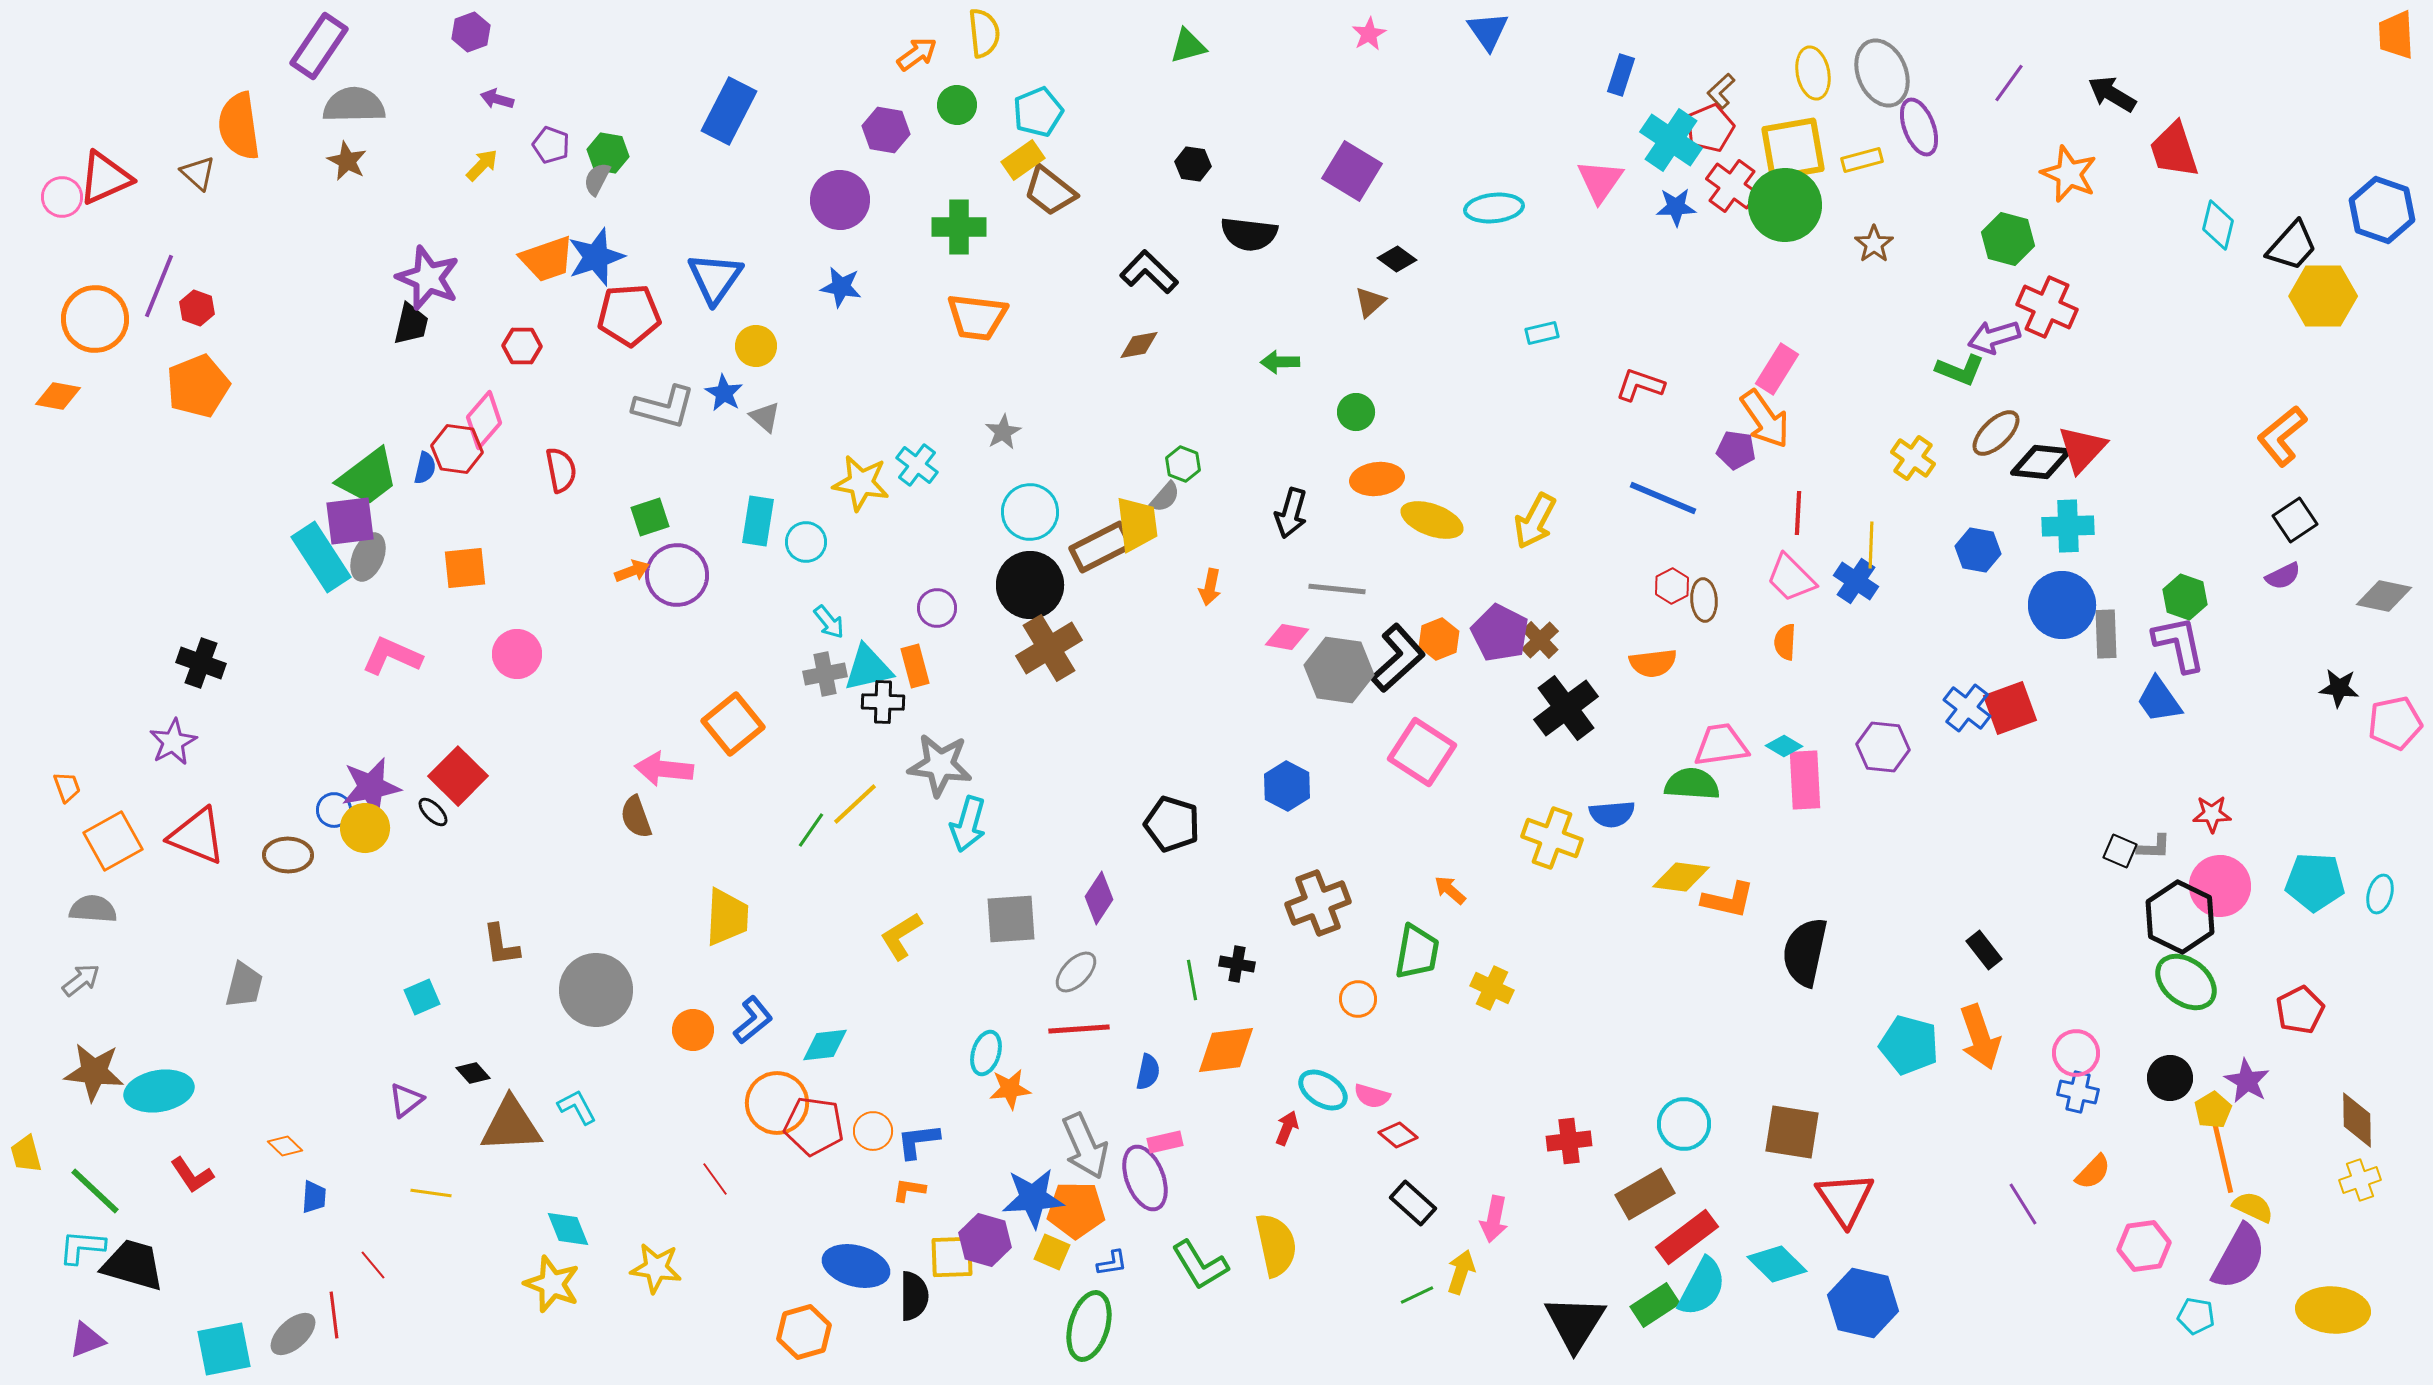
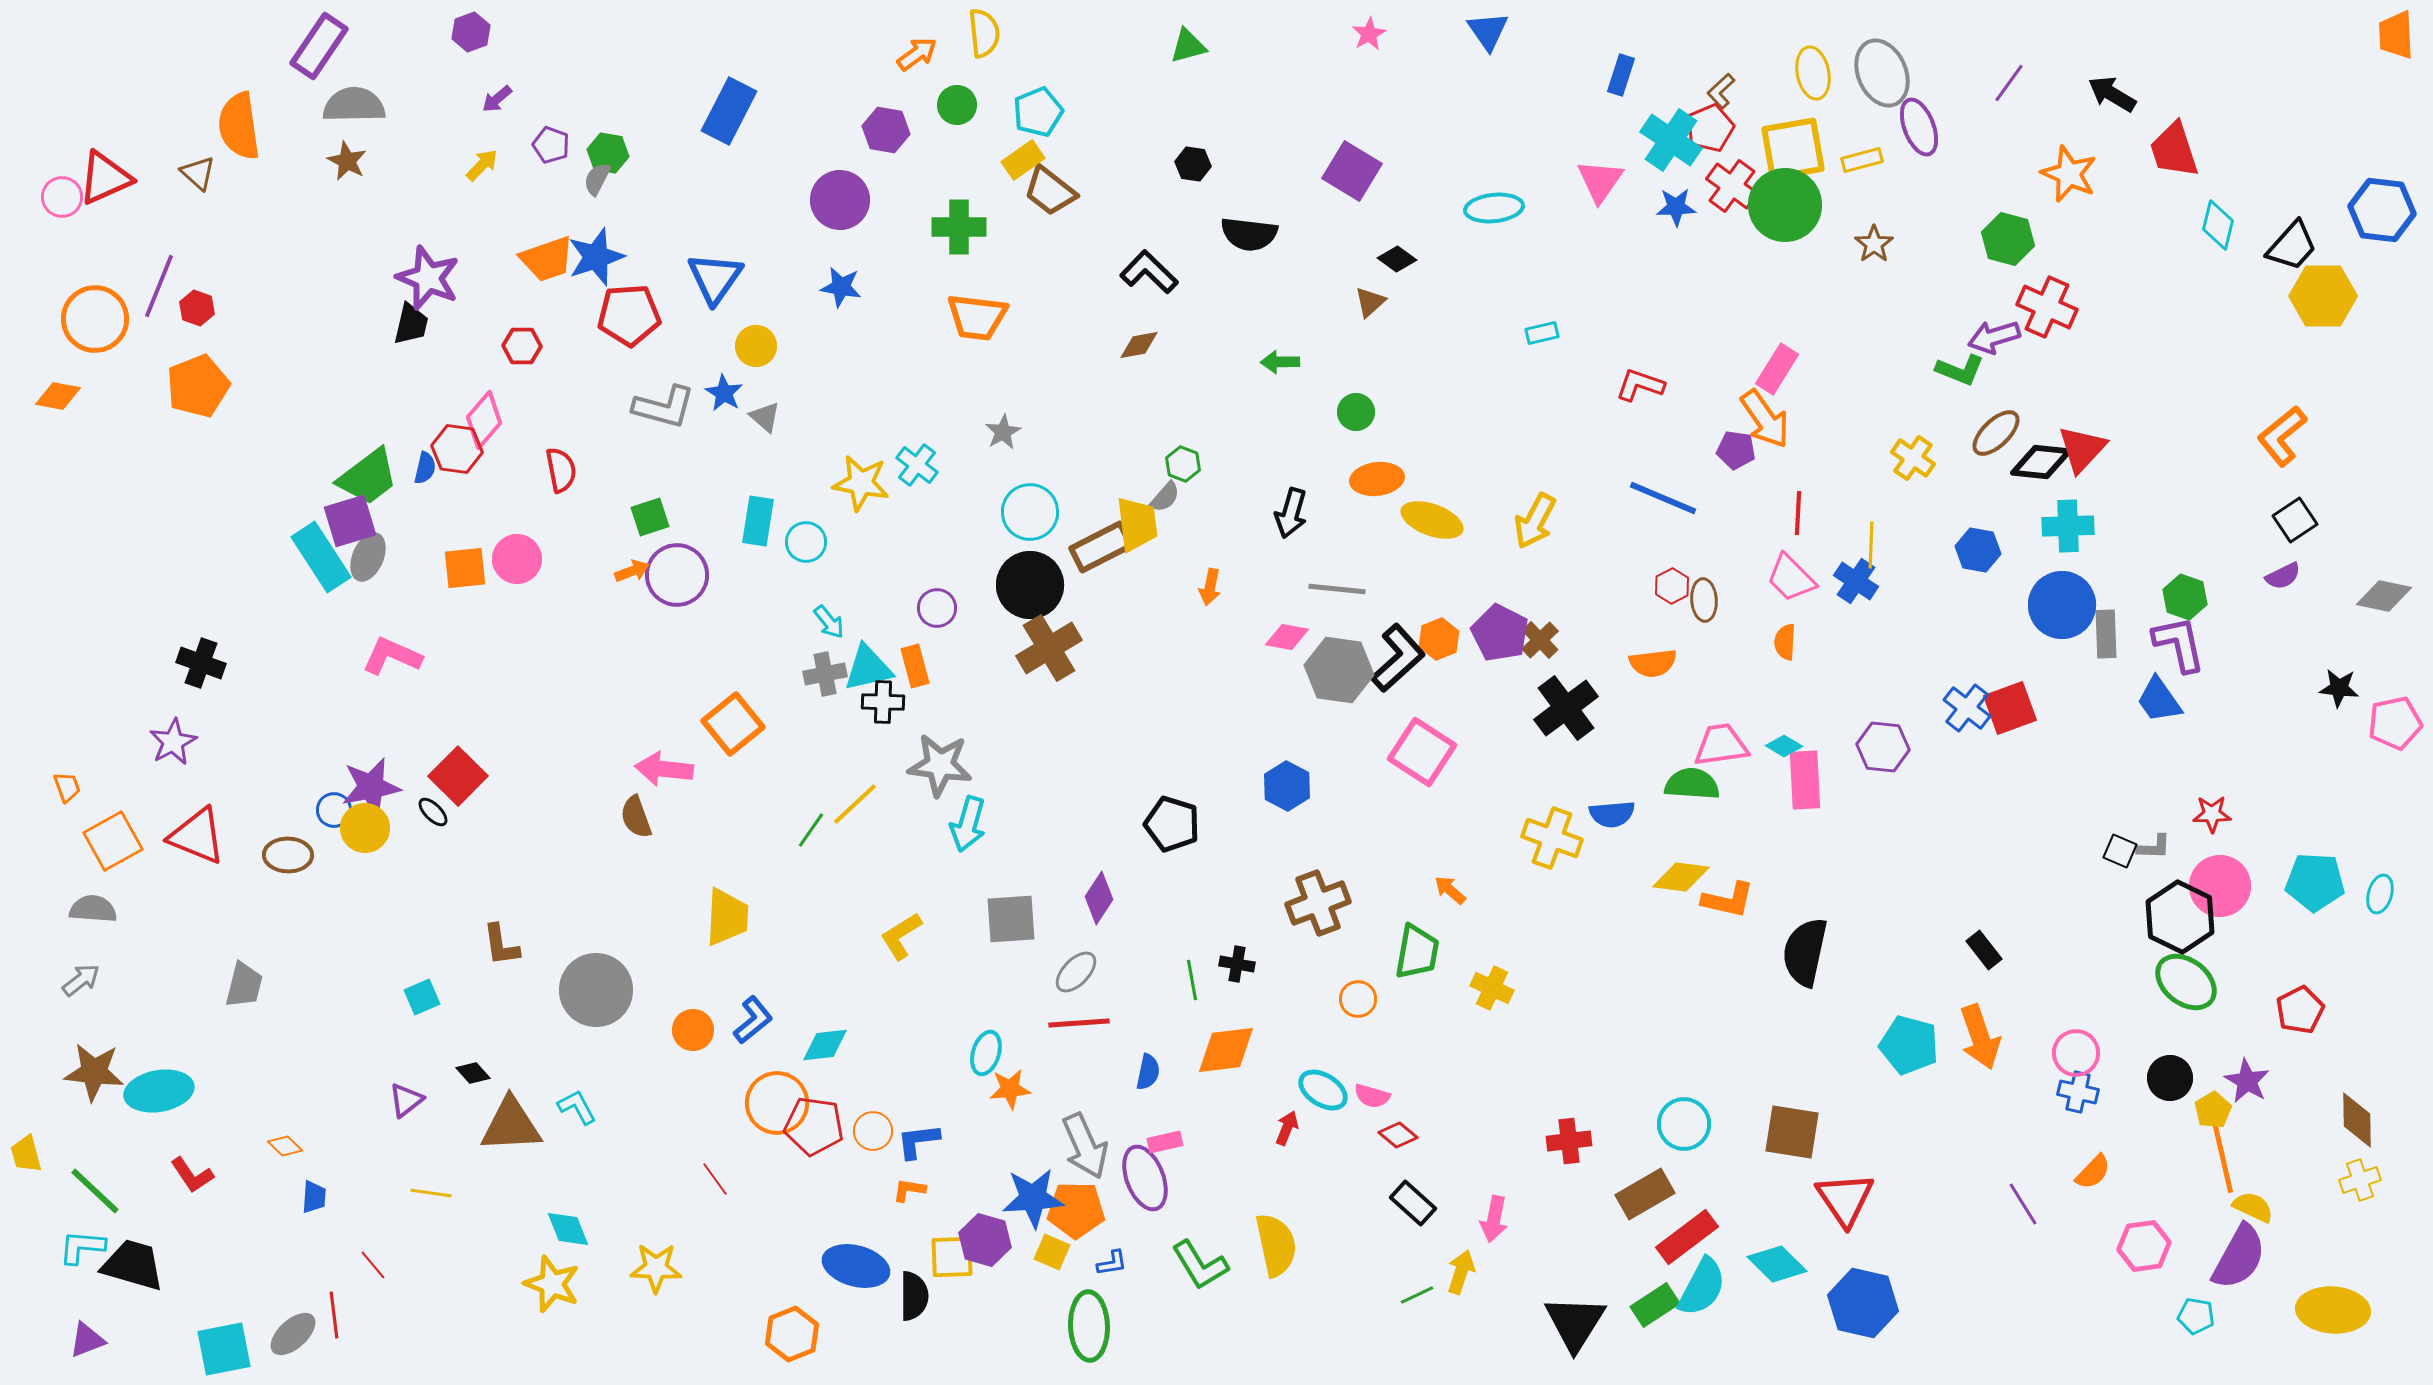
purple arrow at (497, 99): rotated 56 degrees counterclockwise
blue hexagon at (2382, 210): rotated 12 degrees counterclockwise
purple square at (350, 521): rotated 10 degrees counterclockwise
pink circle at (517, 654): moved 95 px up
red line at (1079, 1029): moved 6 px up
yellow star at (656, 1268): rotated 6 degrees counterclockwise
green ellipse at (1089, 1326): rotated 18 degrees counterclockwise
orange hexagon at (804, 1332): moved 12 px left, 2 px down; rotated 6 degrees counterclockwise
